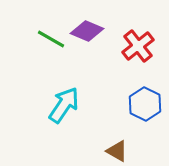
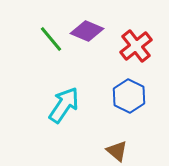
green line: rotated 20 degrees clockwise
red cross: moved 2 px left
blue hexagon: moved 16 px left, 8 px up
brown triangle: rotated 10 degrees clockwise
